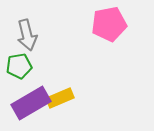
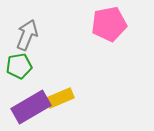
gray arrow: rotated 144 degrees counterclockwise
purple rectangle: moved 4 px down
